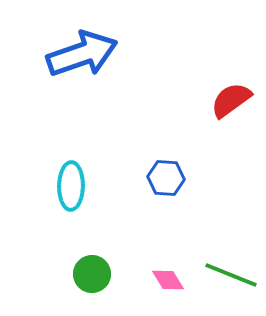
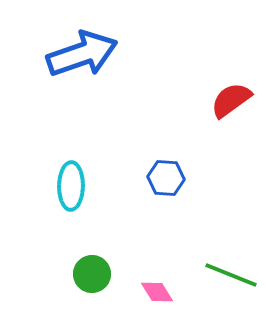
pink diamond: moved 11 px left, 12 px down
